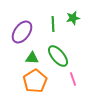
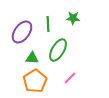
green star: rotated 16 degrees clockwise
green line: moved 5 px left
green ellipse: moved 6 px up; rotated 70 degrees clockwise
pink line: moved 3 px left, 1 px up; rotated 64 degrees clockwise
